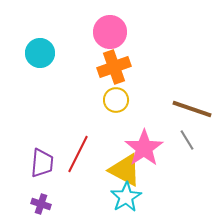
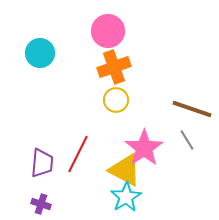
pink circle: moved 2 px left, 1 px up
